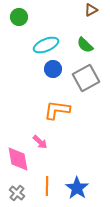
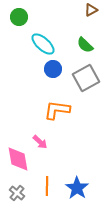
cyan ellipse: moved 3 px left, 1 px up; rotated 65 degrees clockwise
